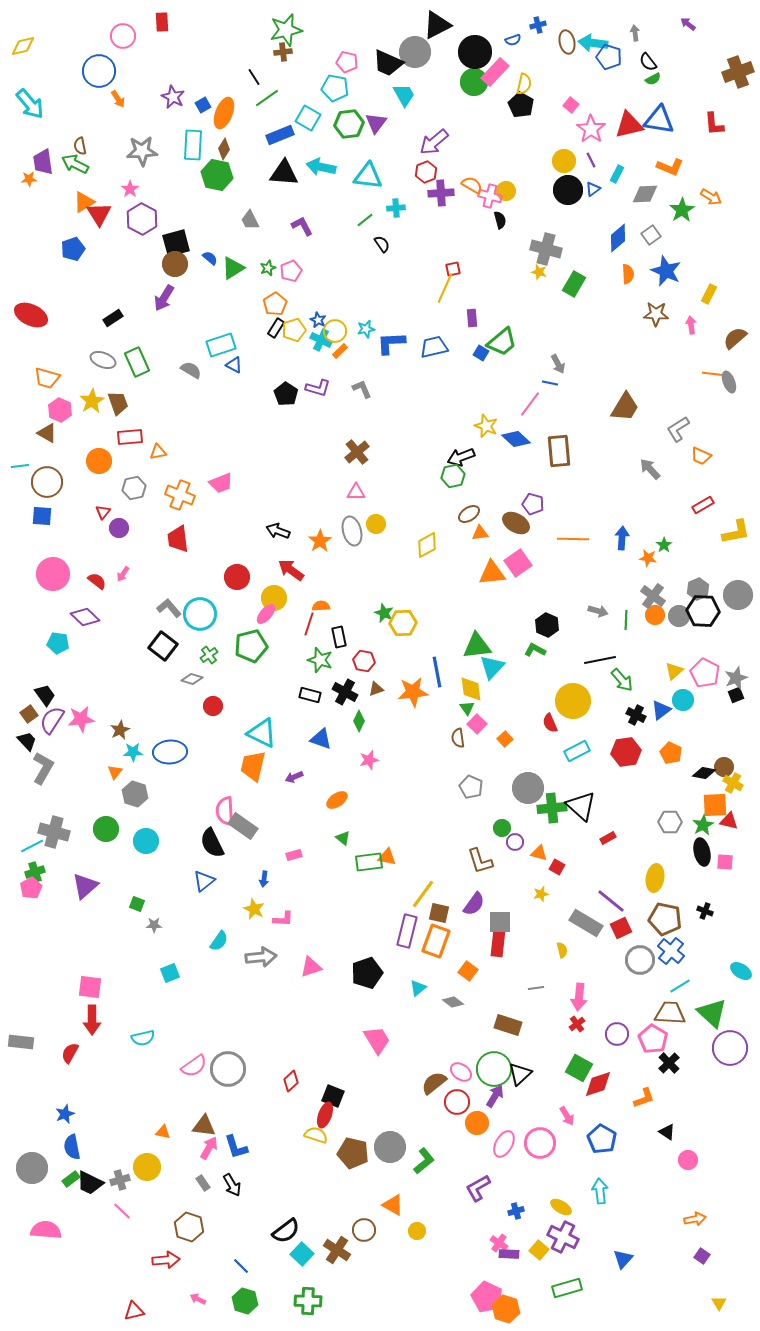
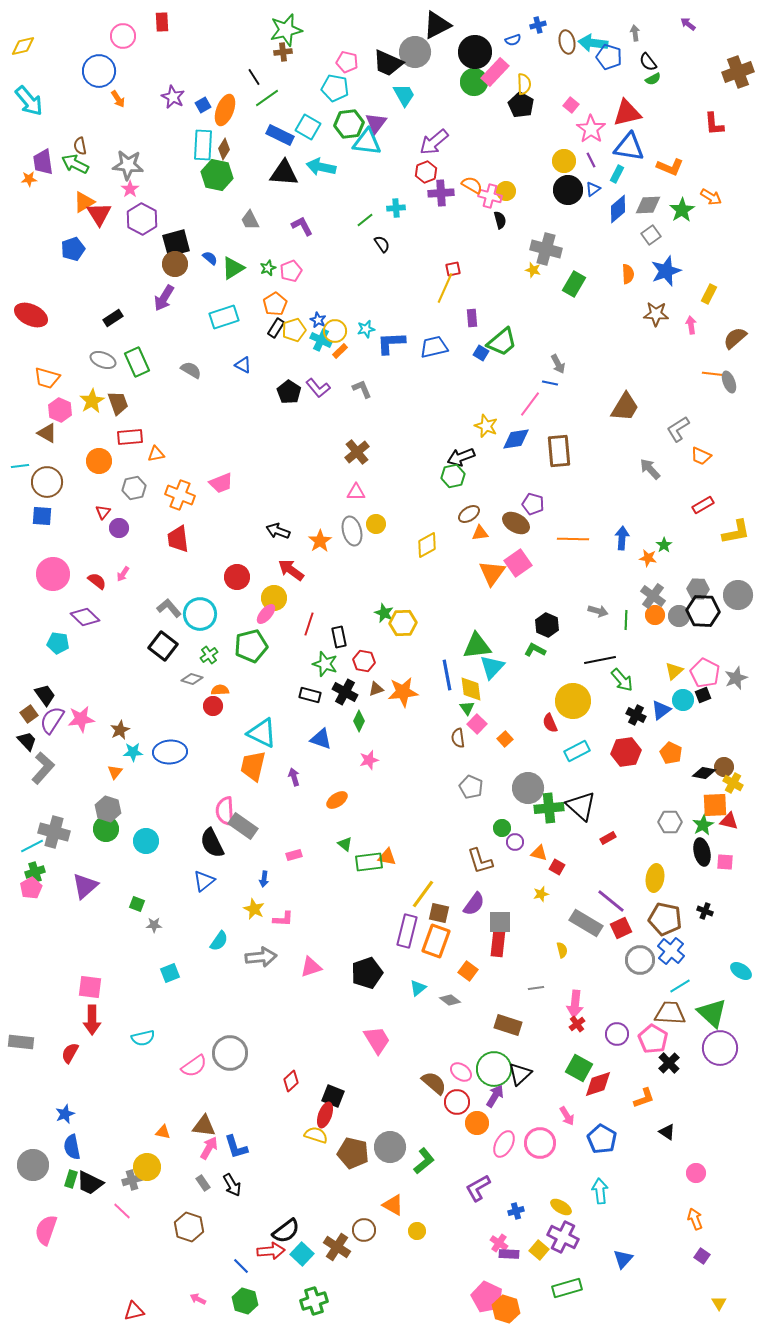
yellow semicircle at (524, 84): rotated 15 degrees counterclockwise
cyan arrow at (30, 104): moved 1 px left, 3 px up
orange ellipse at (224, 113): moved 1 px right, 3 px up
cyan square at (308, 118): moved 9 px down
blue triangle at (659, 120): moved 30 px left, 27 px down
red triangle at (629, 125): moved 2 px left, 12 px up
blue rectangle at (280, 135): rotated 48 degrees clockwise
cyan rectangle at (193, 145): moved 10 px right
gray star at (142, 151): moved 14 px left, 14 px down; rotated 8 degrees clockwise
cyan triangle at (368, 176): moved 1 px left, 34 px up
gray diamond at (645, 194): moved 3 px right, 11 px down
blue diamond at (618, 238): moved 29 px up
blue star at (666, 271): rotated 28 degrees clockwise
yellow star at (539, 272): moved 6 px left, 2 px up
cyan rectangle at (221, 345): moved 3 px right, 28 px up
blue triangle at (234, 365): moved 9 px right
purple L-shape at (318, 388): rotated 35 degrees clockwise
black pentagon at (286, 394): moved 3 px right, 2 px up
blue diamond at (516, 439): rotated 52 degrees counterclockwise
orange triangle at (158, 452): moved 2 px left, 2 px down
orange triangle at (492, 573): rotated 48 degrees counterclockwise
gray hexagon at (698, 589): rotated 25 degrees clockwise
orange semicircle at (321, 606): moved 101 px left, 84 px down
green star at (320, 660): moved 5 px right, 4 px down
blue line at (437, 672): moved 10 px right, 3 px down
orange star at (413, 692): moved 10 px left
black square at (736, 695): moved 33 px left
gray L-shape at (43, 768): rotated 12 degrees clockwise
purple arrow at (294, 777): rotated 96 degrees clockwise
gray hexagon at (135, 794): moved 27 px left, 15 px down
green cross at (552, 808): moved 3 px left
green triangle at (343, 838): moved 2 px right, 6 px down
pink arrow at (579, 997): moved 4 px left, 7 px down
gray diamond at (453, 1002): moved 3 px left, 2 px up
purple circle at (730, 1048): moved 10 px left
gray circle at (228, 1069): moved 2 px right, 16 px up
brown semicircle at (434, 1083): rotated 80 degrees clockwise
pink circle at (688, 1160): moved 8 px right, 13 px down
gray circle at (32, 1168): moved 1 px right, 3 px up
green rectangle at (71, 1179): rotated 36 degrees counterclockwise
gray cross at (120, 1180): moved 12 px right
orange arrow at (695, 1219): rotated 100 degrees counterclockwise
pink semicircle at (46, 1230): rotated 76 degrees counterclockwise
brown cross at (337, 1250): moved 3 px up
red arrow at (166, 1260): moved 105 px right, 9 px up
green cross at (308, 1301): moved 6 px right; rotated 20 degrees counterclockwise
